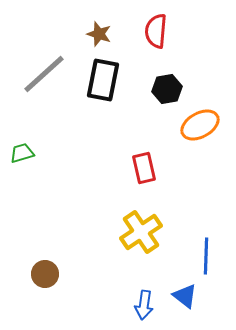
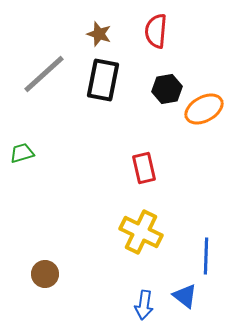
orange ellipse: moved 4 px right, 16 px up
yellow cross: rotated 30 degrees counterclockwise
